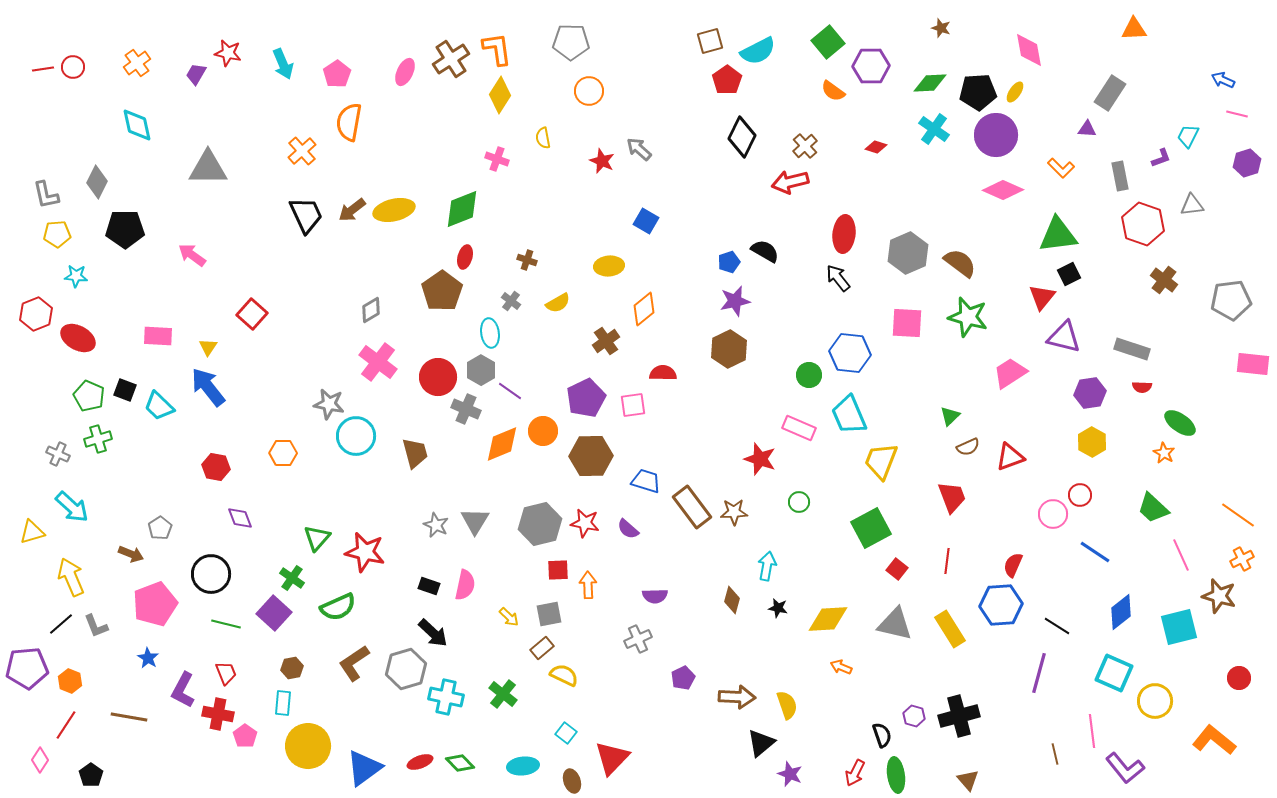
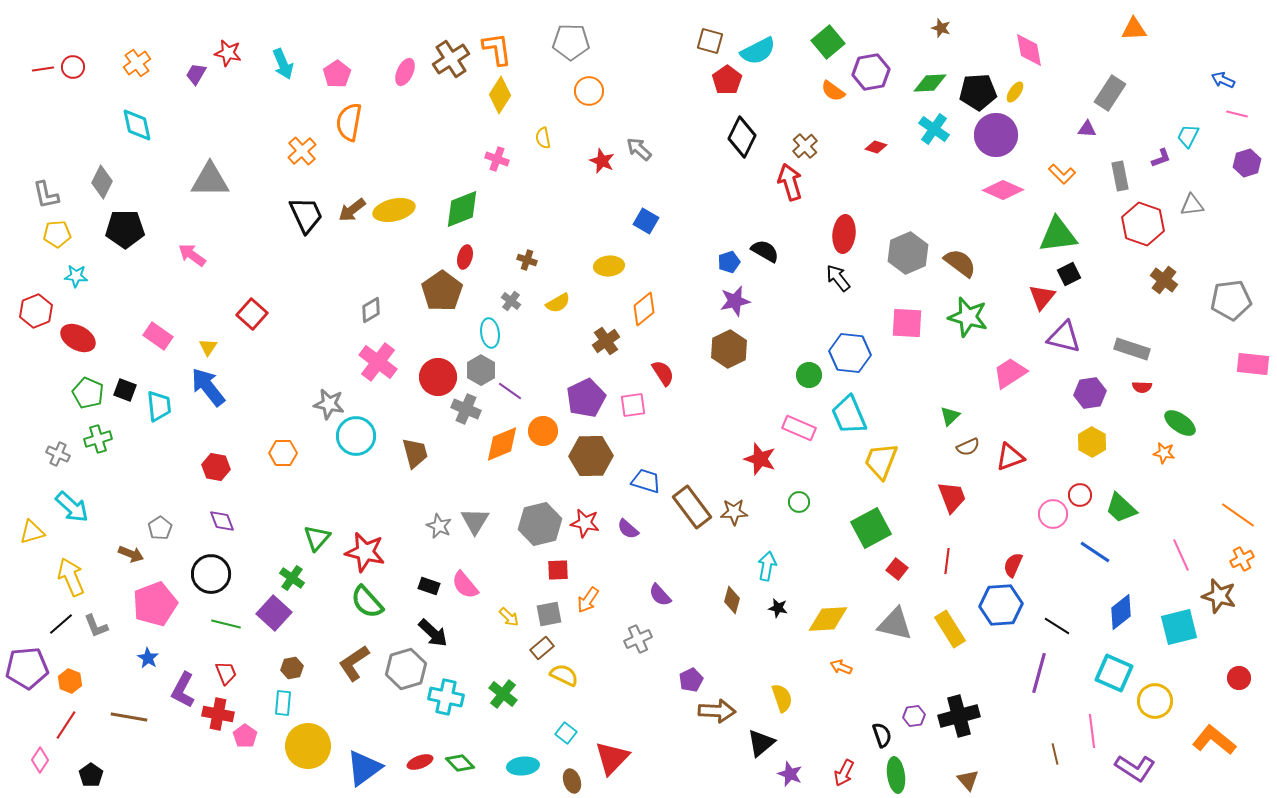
brown square at (710, 41): rotated 32 degrees clockwise
purple hexagon at (871, 66): moved 6 px down; rotated 9 degrees counterclockwise
gray triangle at (208, 168): moved 2 px right, 12 px down
orange L-shape at (1061, 168): moved 1 px right, 6 px down
gray diamond at (97, 182): moved 5 px right
red arrow at (790, 182): rotated 87 degrees clockwise
red hexagon at (36, 314): moved 3 px up
pink rectangle at (158, 336): rotated 32 degrees clockwise
red semicircle at (663, 373): rotated 56 degrees clockwise
green pentagon at (89, 396): moved 1 px left, 3 px up
cyan trapezoid at (159, 406): rotated 140 degrees counterclockwise
orange star at (1164, 453): rotated 20 degrees counterclockwise
green trapezoid at (1153, 508): moved 32 px left
purple diamond at (240, 518): moved 18 px left, 3 px down
gray star at (436, 525): moved 3 px right, 1 px down
pink semicircle at (465, 585): rotated 128 degrees clockwise
orange arrow at (588, 585): moved 15 px down; rotated 144 degrees counterclockwise
purple semicircle at (655, 596): moved 5 px right, 1 px up; rotated 50 degrees clockwise
green semicircle at (338, 607): moved 29 px right, 5 px up; rotated 72 degrees clockwise
purple pentagon at (683, 678): moved 8 px right, 2 px down
brown arrow at (737, 697): moved 20 px left, 14 px down
yellow semicircle at (787, 705): moved 5 px left, 7 px up
purple hexagon at (914, 716): rotated 25 degrees counterclockwise
purple L-shape at (1125, 768): moved 10 px right; rotated 18 degrees counterclockwise
red arrow at (855, 773): moved 11 px left
